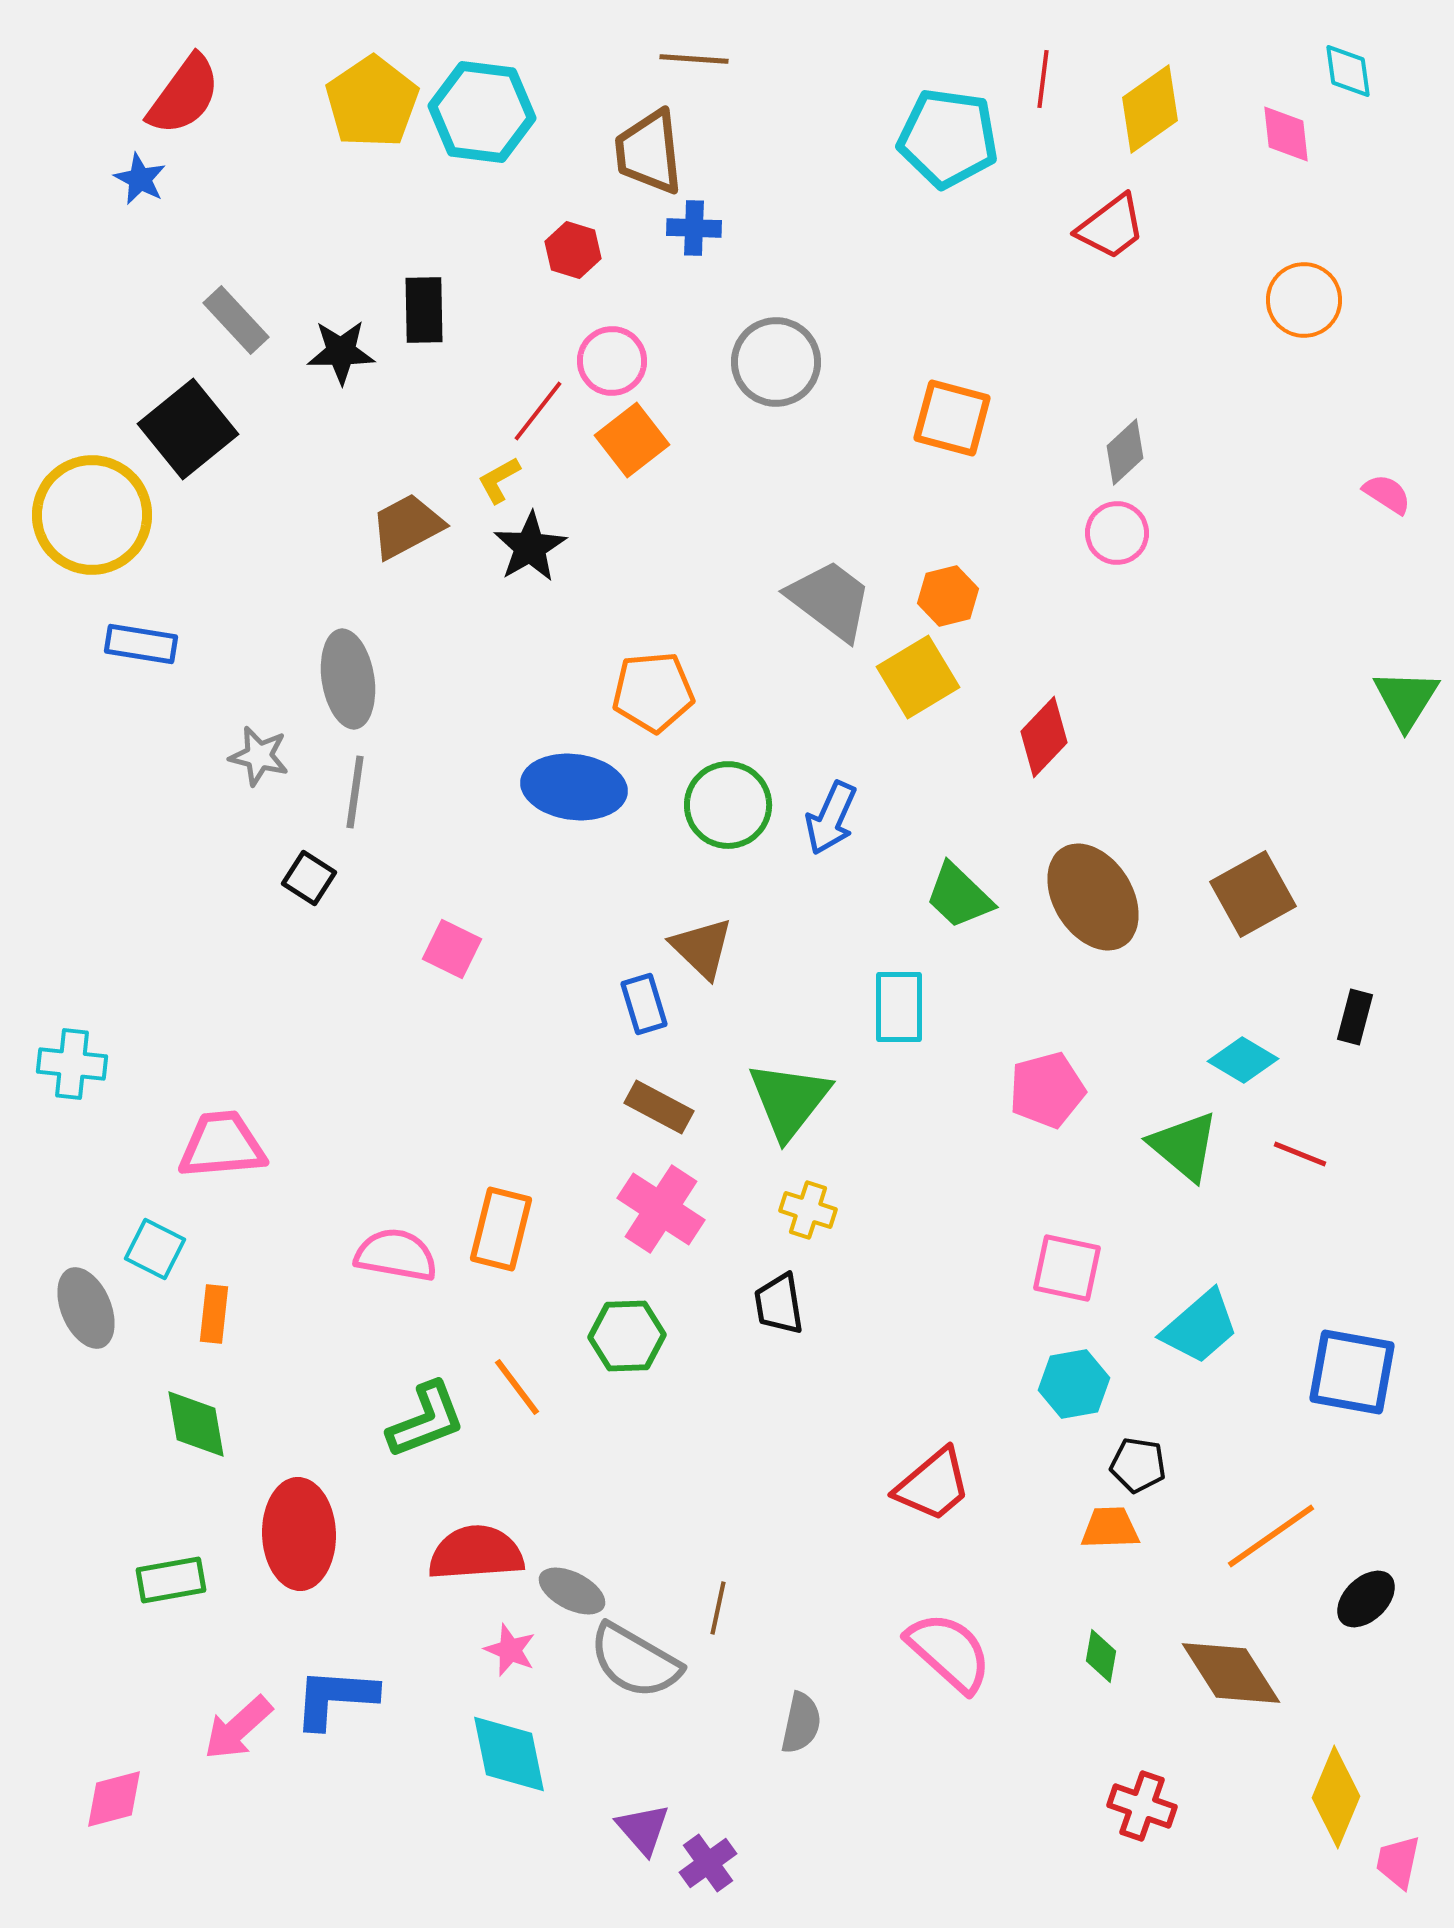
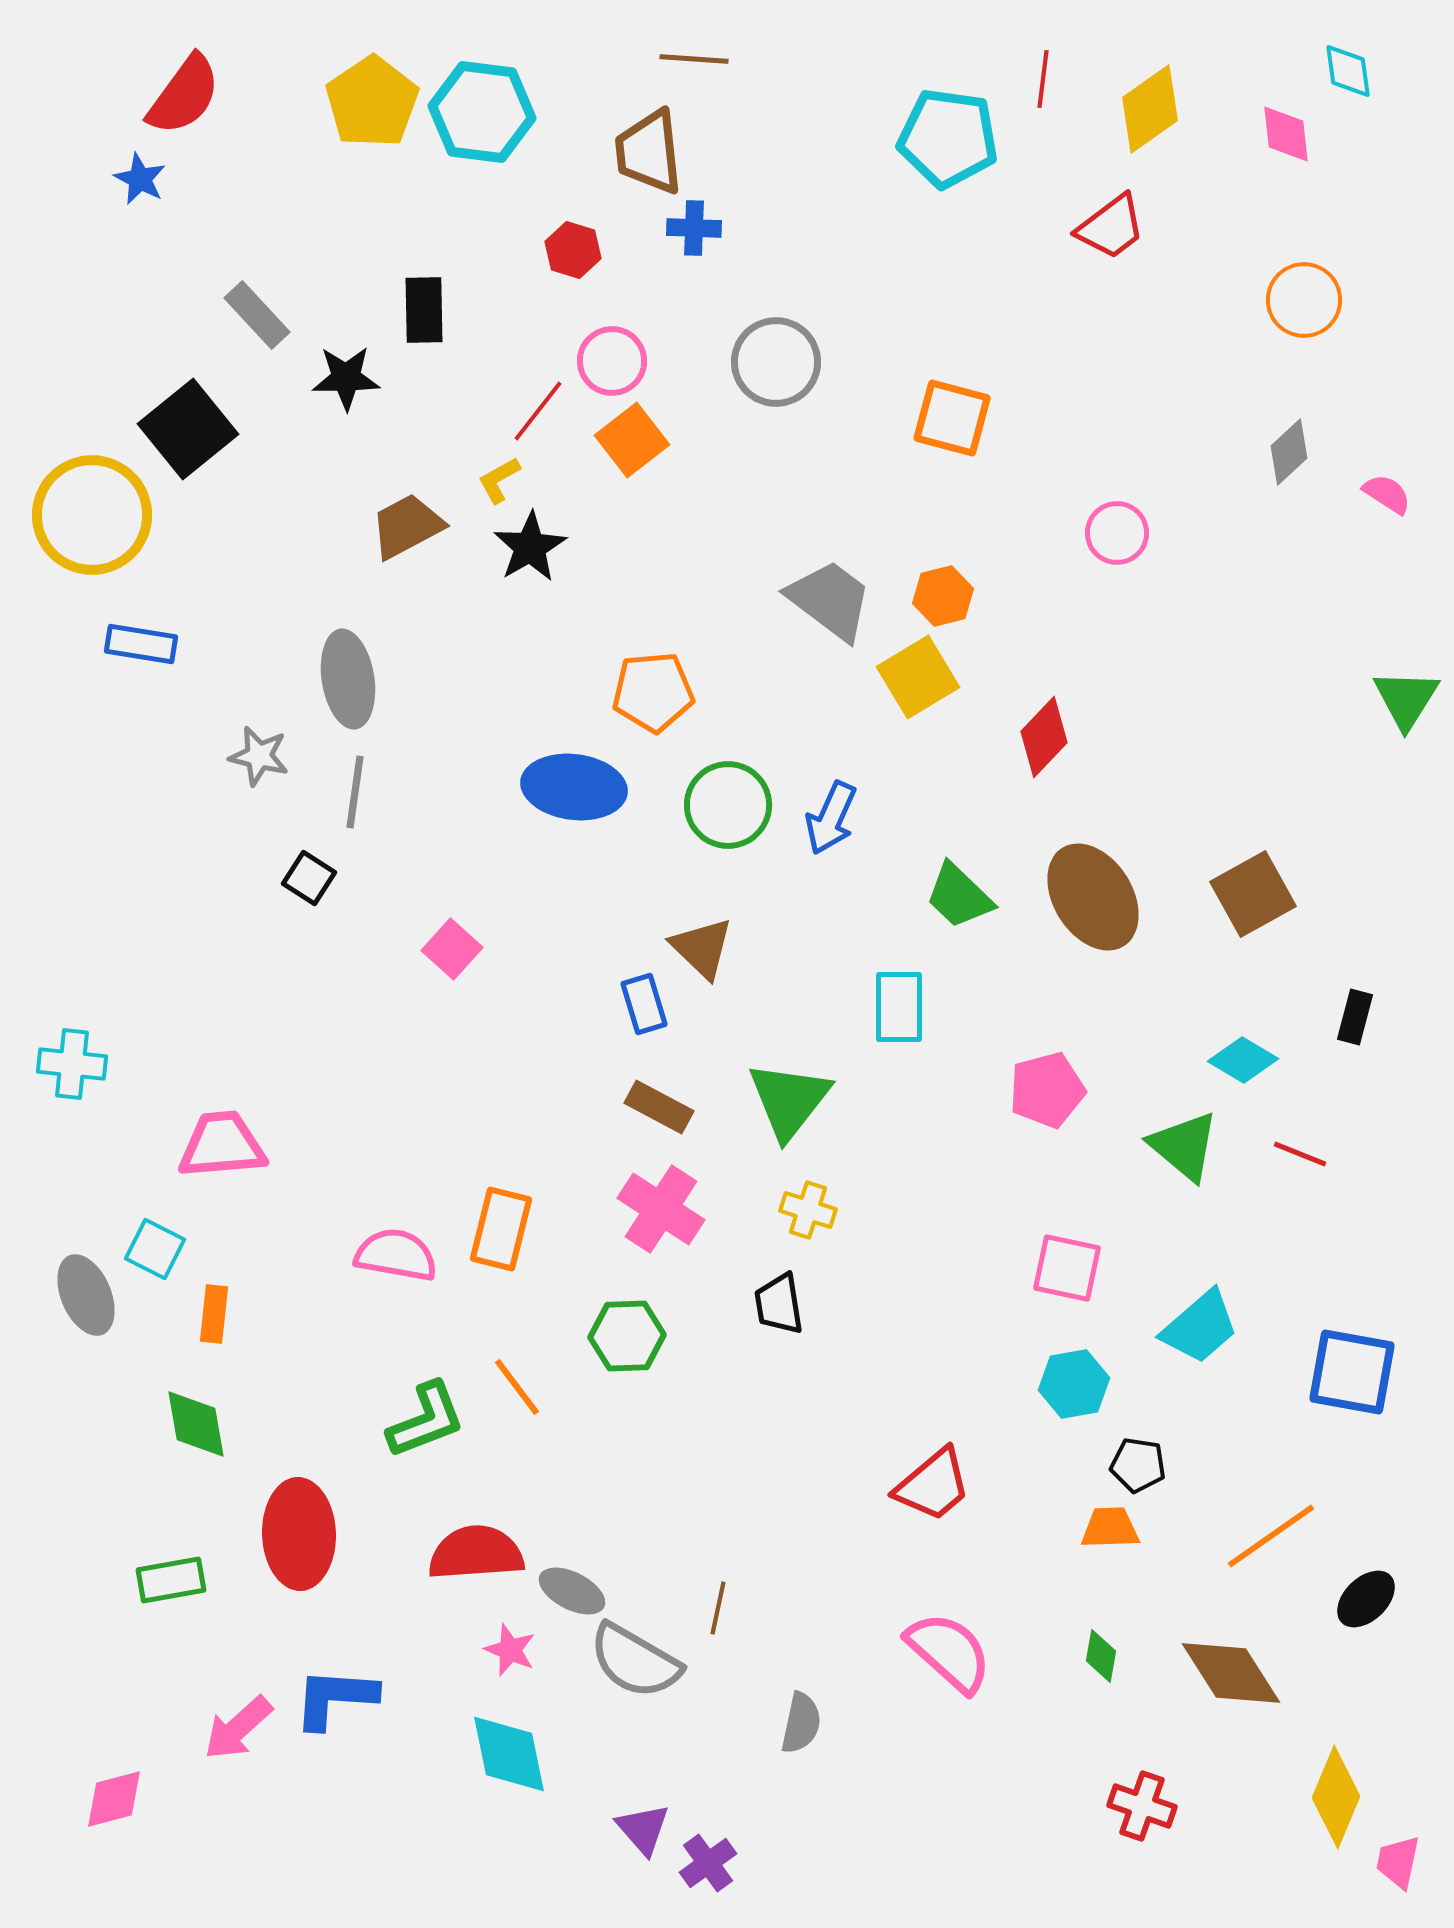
gray rectangle at (236, 320): moved 21 px right, 5 px up
black star at (341, 352): moved 5 px right, 26 px down
gray diamond at (1125, 452): moved 164 px right
orange hexagon at (948, 596): moved 5 px left
pink square at (452, 949): rotated 16 degrees clockwise
gray ellipse at (86, 1308): moved 13 px up
